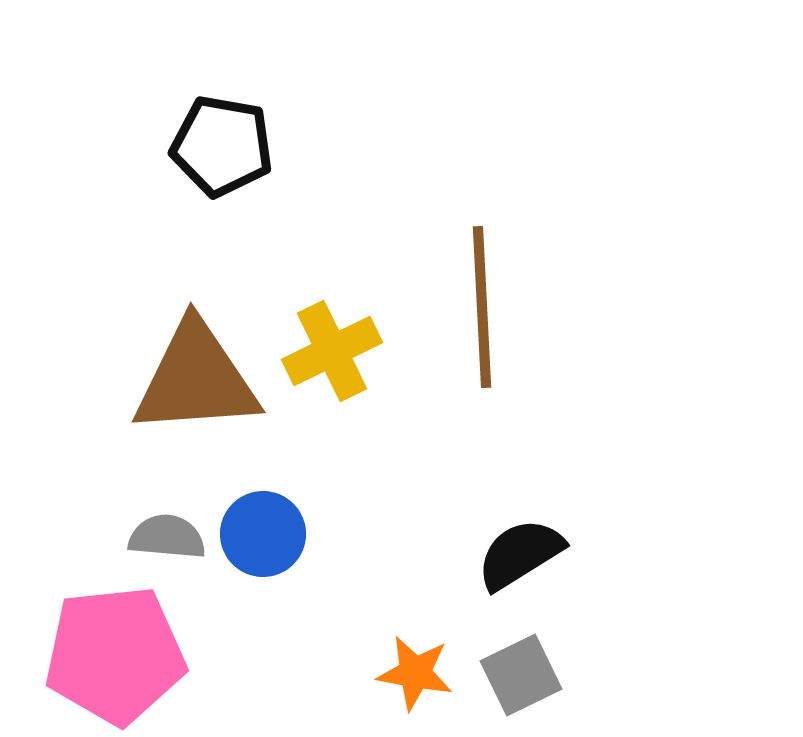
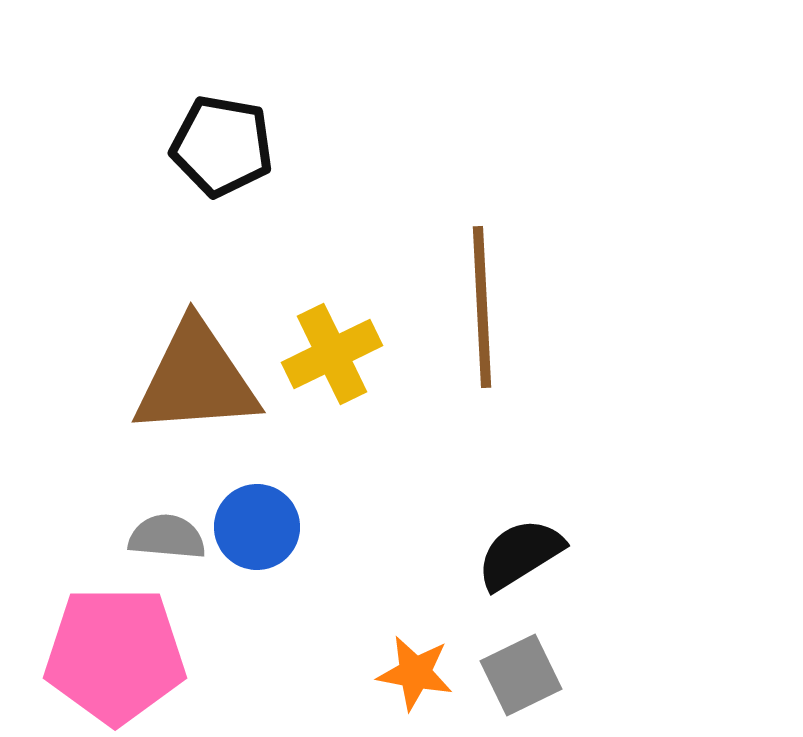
yellow cross: moved 3 px down
blue circle: moved 6 px left, 7 px up
pink pentagon: rotated 6 degrees clockwise
